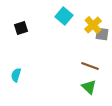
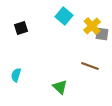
yellow cross: moved 1 px left, 1 px down
green triangle: moved 29 px left
